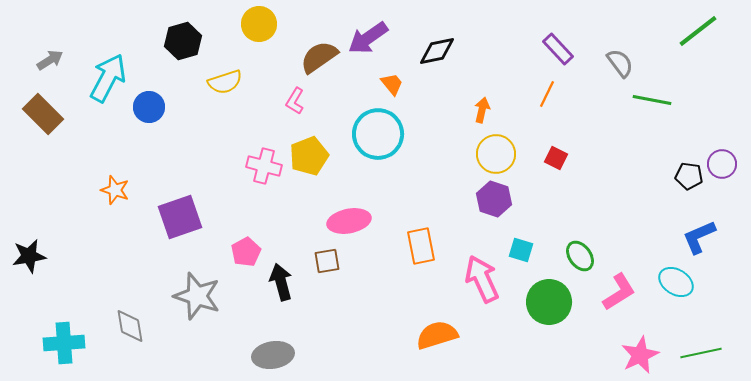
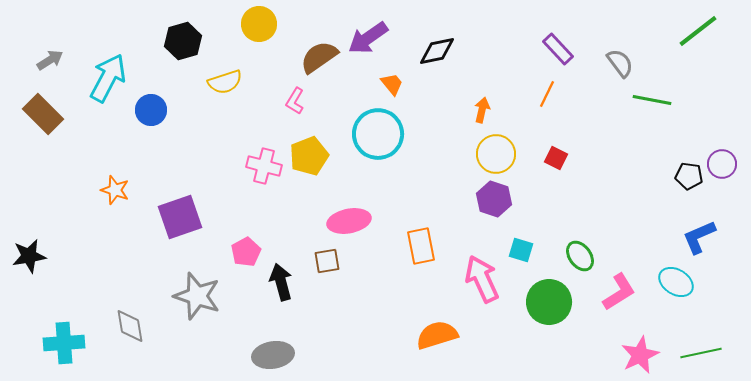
blue circle at (149, 107): moved 2 px right, 3 px down
